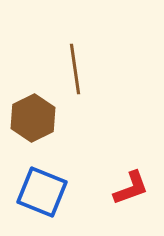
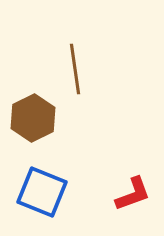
red L-shape: moved 2 px right, 6 px down
